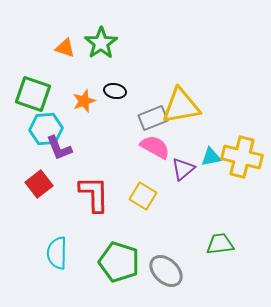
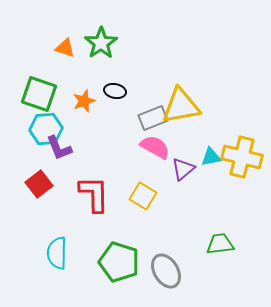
green square: moved 6 px right
gray ellipse: rotated 16 degrees clockwise
